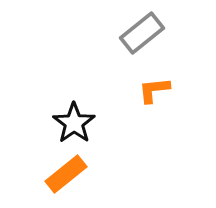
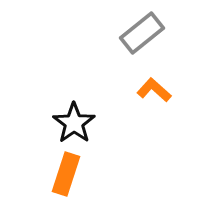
orange L-shape: rotated 48 degrees clockwise
orange rectangle: rotated 33 degrees counterclockwise
